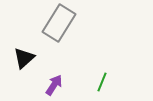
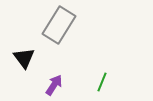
gray rectangle: moved 2 px down
black triangle: rotated 25 degrees counterclockwise
